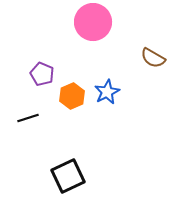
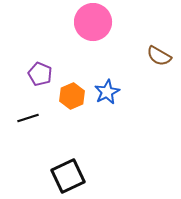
brown semicircle: moved 6 px right, 2 px up
purple pentagon: moved 2 px left
